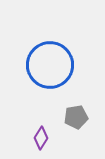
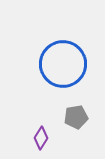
blue circle: moved 13 px right, 1 px up
